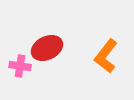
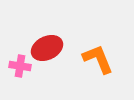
orange L-shape: moved 8 px left, 3 px down; rotated 120 degrees clockwise
